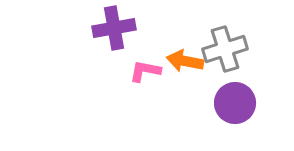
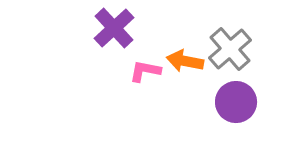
purple cross: rotated 33 degrees counterclockwise
gray cross: moved 5 px right; rotated 24 degrees counterclockwise
purple circle: moved 1 px right, 1 px up
